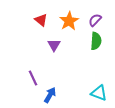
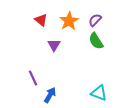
green semicircle: rotated 144 degrees clockwise
